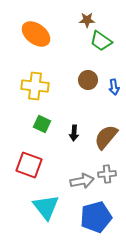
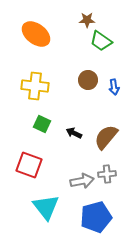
black arrow: rotated 112 degrees clockwise
